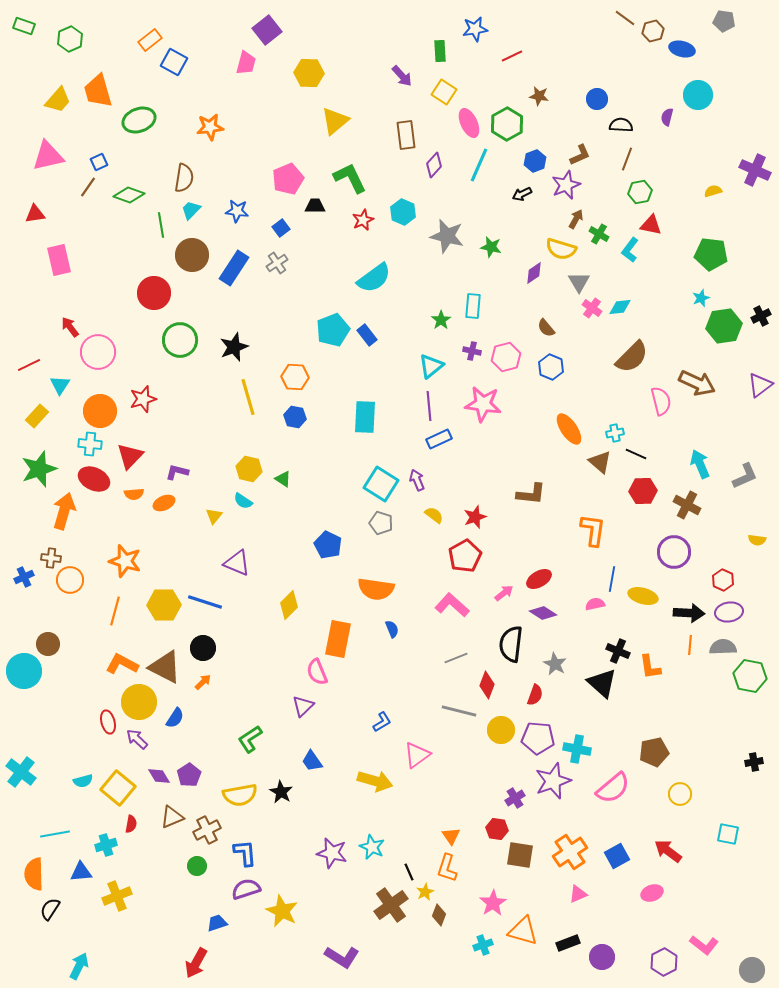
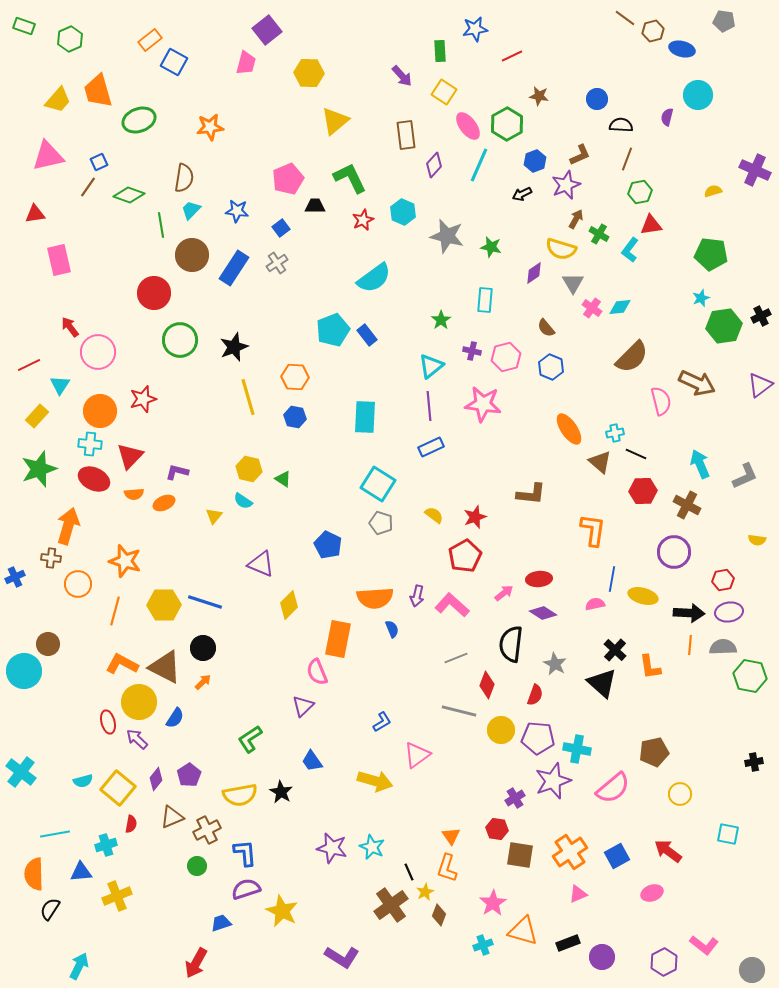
pink ellipse at (469, 123): moved 1 px left, 3 px down; rotated 12 degrees counterclockwise
red triangle at (651, 225): rotated 20 degrees counterclockwise
gray triangle at (579, 282): moved 6 px left, 1 px down
cyan rectangle at (473, 306): moved 12 px right, 6 px up
blue rectangle at (439, 439): moved 8 px left, 8 px down
purple arrow at (417, 480): moved 116 px down; rotated 145 degrees counterclockwise
cyan square at (381, 484): moved 3 px left
orange arrow at (64, 511): moved 4 px right, 15 px down
purple triangle at (237, 563): moved 24 px right, 1 px down
blue cross at (24, 577): moved 9 px left
red ellipse at (539, 579): rotated 25 degrees clockwise
orange circle at (70, 580): moved 8 px right, 4 px down
red hexagon at (723, 580): rotated 25 degrees clockwise
orange semicircle at (376, 589): moved 1 px left, 9 px down; rotated 12 degrees counterclockwise
black cross at (618, 651): moved 3 px left, 1 px up; rotated 20 degrees clockwise
purple diamond at (159, 776): moved 3 px left, 3 px down; rotated 70 degrees clockwise
purple star at (332, 853): moved 5 px up
blue trapezoid at (217, 923): moved 4 px right
